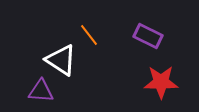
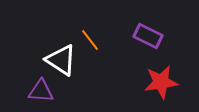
orange line: moved 1 px right, 5 px down
red star: rotated 8 degrees counterclockwise
